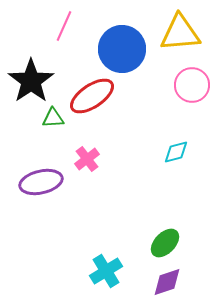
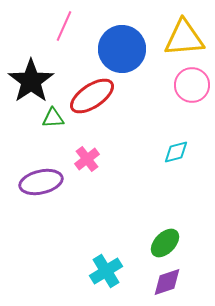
yellow triangle: moved 4 px right, 5 px down
